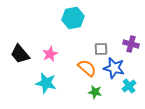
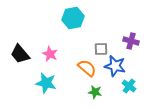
purple cross: moved 3 px up
pink star: rotated 21 degrees counterclockwise
blue star: moved 1 px right, 2 px up
cyan cross: rotated 16 degrees counterclockwise
